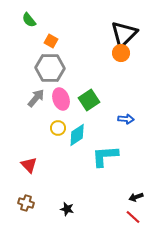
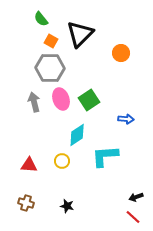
green semicircle: moved 12 px right, 1 px up
black triangle: moved 44 px left
gray arrow: moved 2 px left, 4 px down; rotated 54 degrees counterclockwise
yellow circle: moved 4 px right, 33 px down
red triangle: rotated 42 degrees counterclockwise
black star: moved 3 px up
